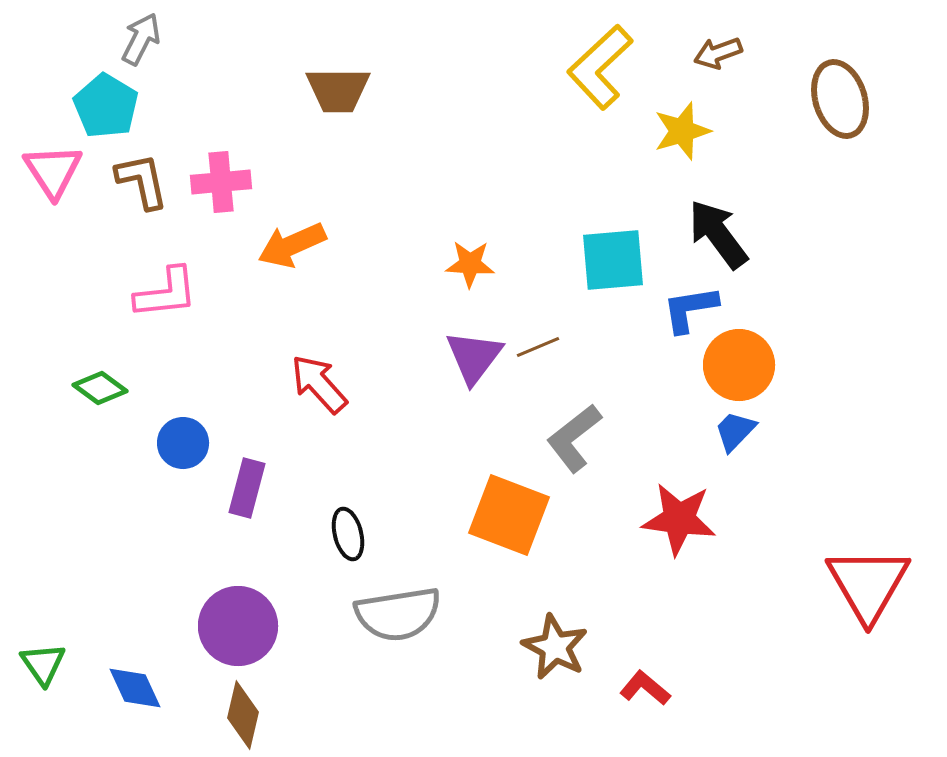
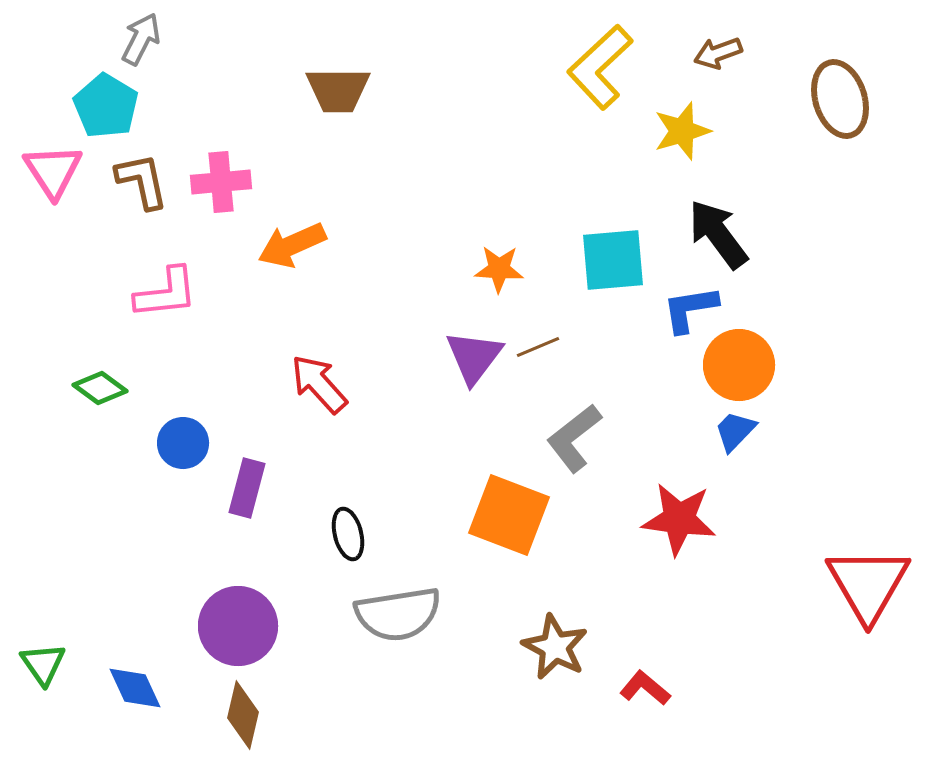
orange star: moved 29 px right, 5 px down
